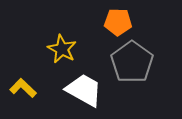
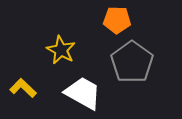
orange pentagon: moved 1 px left, 2 px up
yellow star: moved 1 px left, 1 px down
white trapezoid: moved 1 px left, 3 px down
